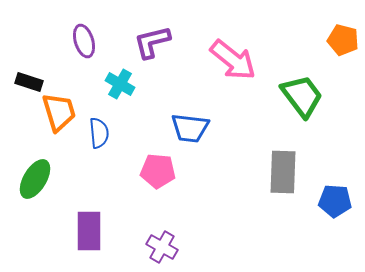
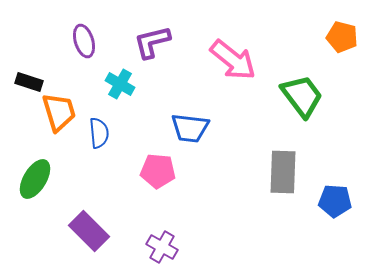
orange pentagon: moved 1 px left, 3 px up
purple rectangle: rotated 45 degrees counterclockwise
